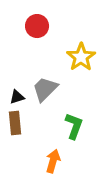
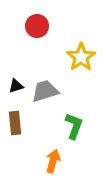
gray trapezoid: moved 2 px down; rotated 28 degrees clockwise
black triangle: moved 1 px left, 11 px up
